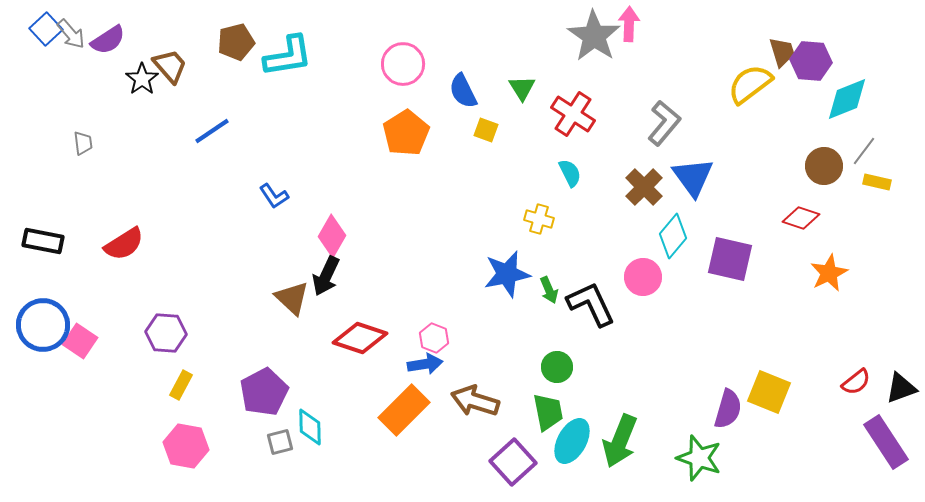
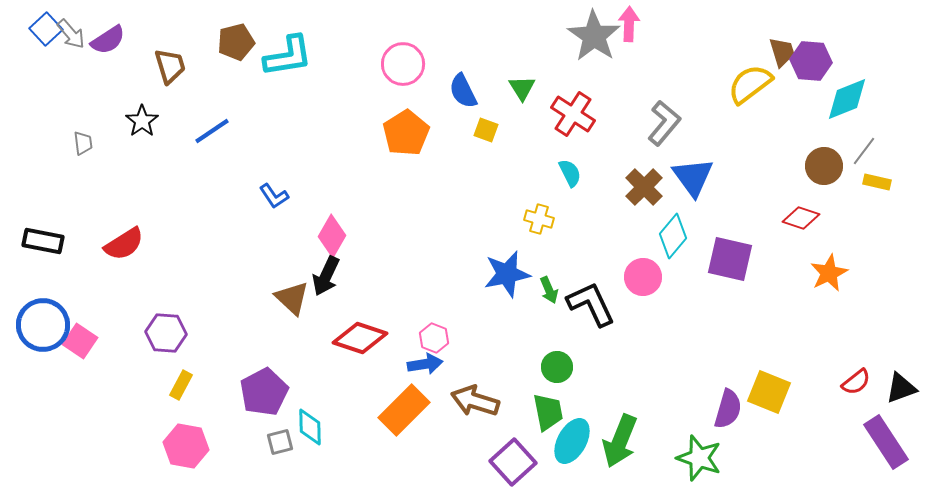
brown trapezoid at (170, 66): rotated 24 degrees clockwise
black star at (142, 79): moved 42 px down
